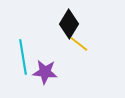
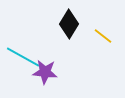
yellow line: moved 24 px right, 8 px up
cyan line: rotated 52 degrees counterclockwise
